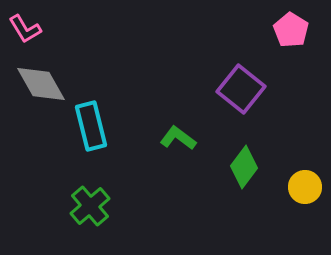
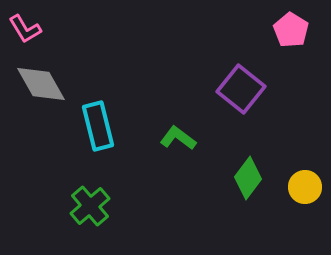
cyan rectangle: moved 7 px right
green diamond: moved 4 px right, 11 px down
